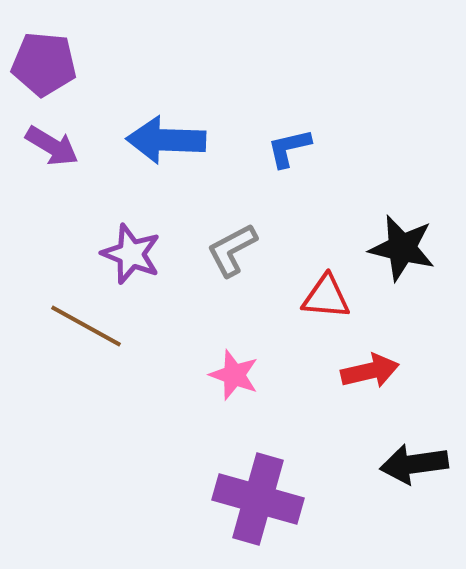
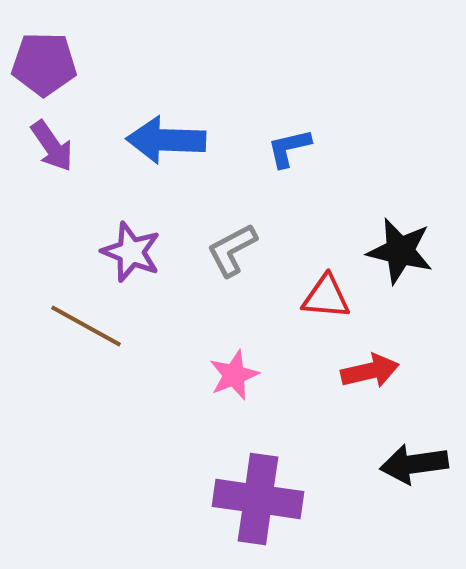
purple pentagon: rotated 4 degrees counterclockwise
purple arrow: rotated 24 degrees clockwise
black star: moved 2 px left, 3 px down
purple star: moved 2 px up
pink star: rotated 30 degrees clockwise
purple cross: rotated 8 degrees counterclockwise
